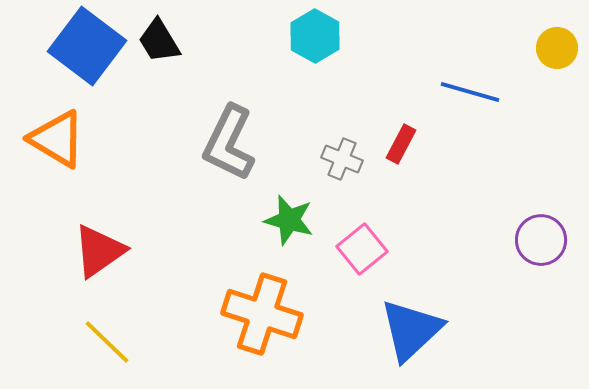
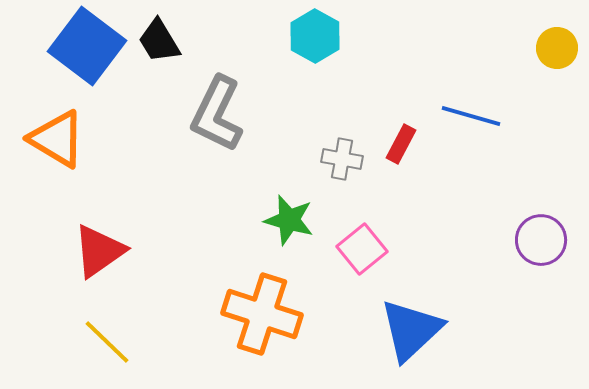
blue line: moved 1 px right, 24 px down
gray L-shape: moved 12 px left, 29 px up
gray cross: rotated 12 degrees counterclockwise
